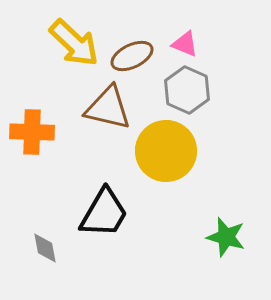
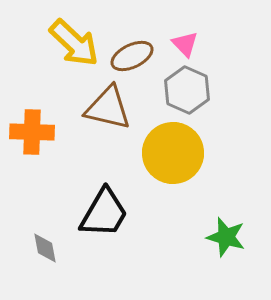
pink triangle: rotated 24 degrees clockwise
yellow circle: moved 7 px right, 2 px down
